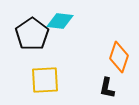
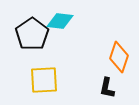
yellow square: moved 1 px left
